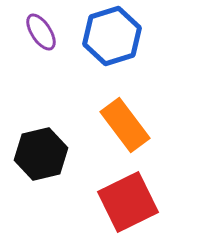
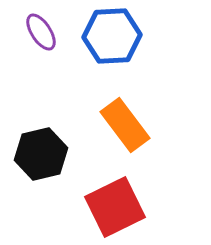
blue hexagon: rotated 14 degrees clockwise
red square: moved 13 px left, 5 px down
